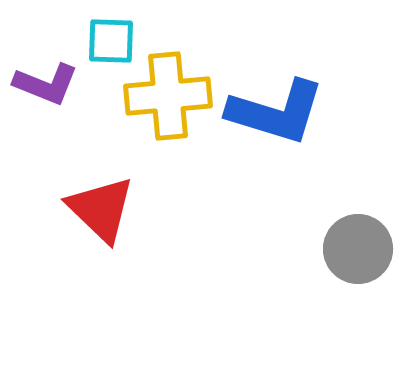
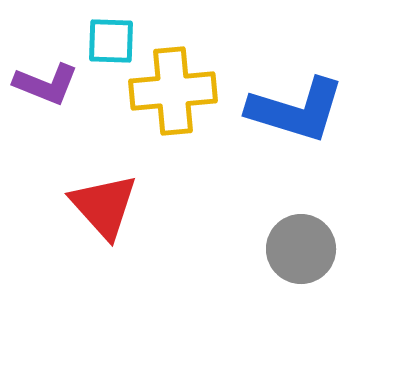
yellow cross: moved 5 px right, 5 px up
blue L-shape: moved 20 px right, 2 px up
red triangle: moved 3 px right, 3 px up; rotated 4 degrees clockwise
gray circle: moved 57 px left
